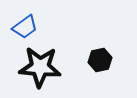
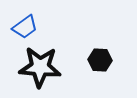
black hexagon: rotated 15 degrees clockwise
